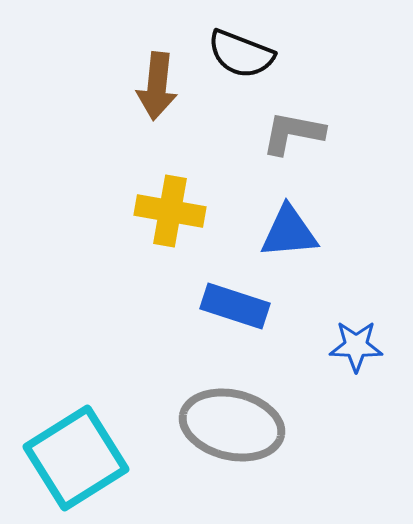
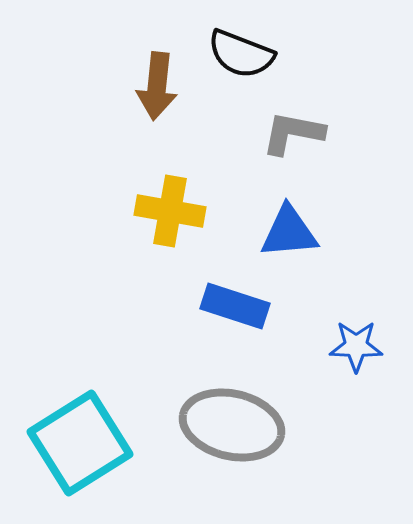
cyan square: moved 4 px right, 15 px up
